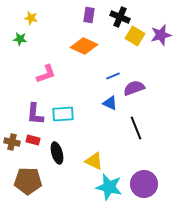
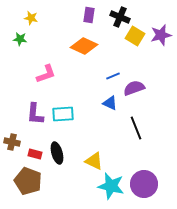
red rectangle: moved 2 px right, 14 px down
brown pentagon: rotated 20 degrees clockwise
cyan star: moved 2 px right, 1 px up
